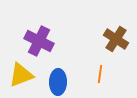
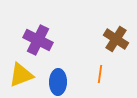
purple cross: moved 1 px left, 1 px up
